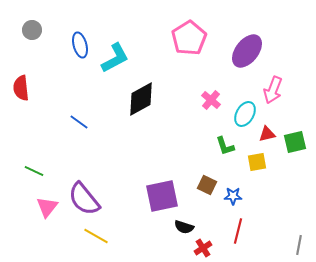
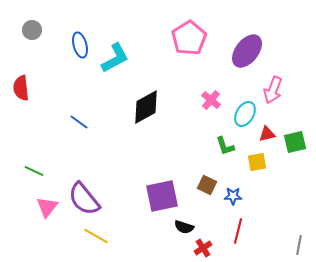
black diamond: moved 5 px right, 8 px down
